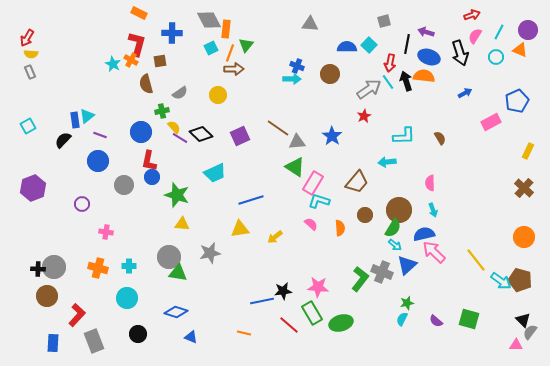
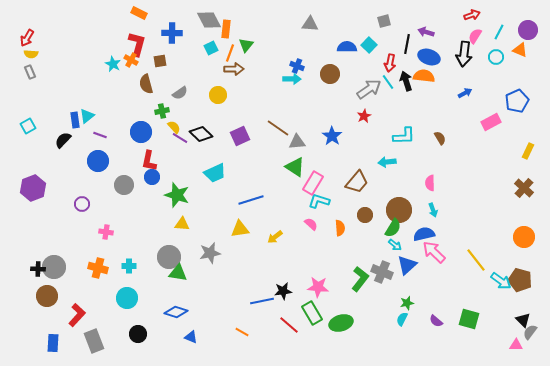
black arrow at (460, 53): moved 4 px right, 1 px down; rotated 25 degrees clockwise
orange line at (244, 333): moved 2 px left, 1 px up; rotated 16 degrees clockwise
